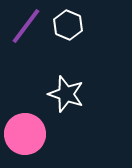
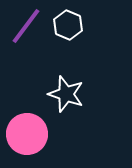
pink circle: moved 2 px right
